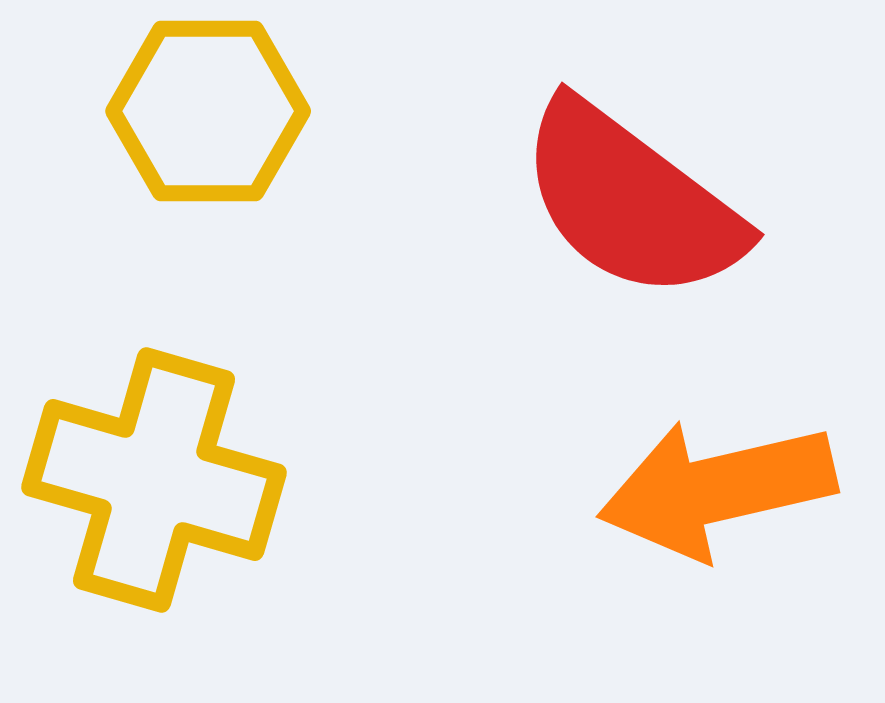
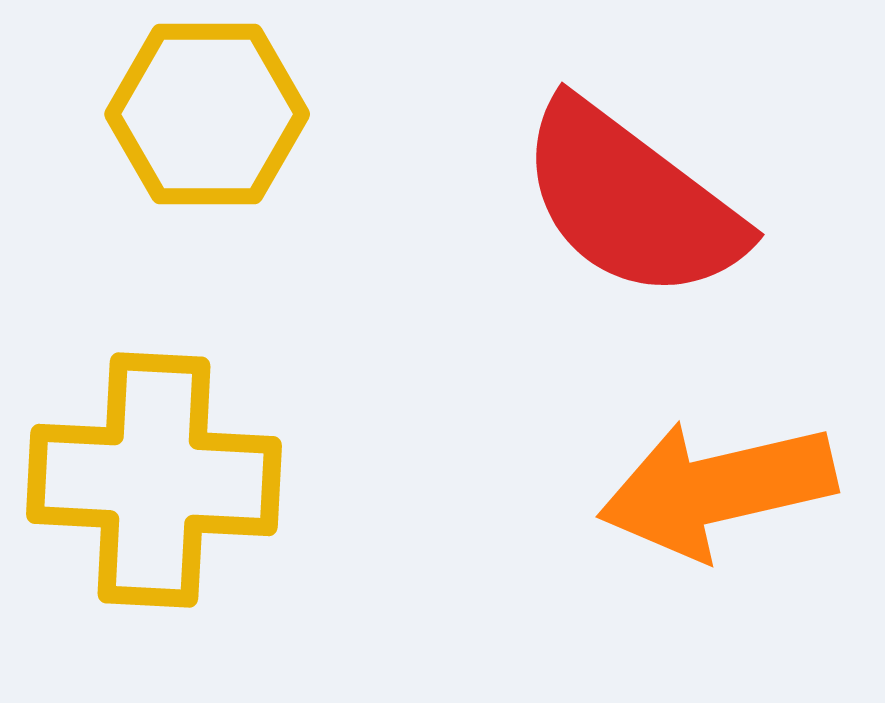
yellow hexagon: moved 1 px left, 3 px down
yellow cross: rotated 13 degrees counterclockwise
